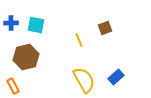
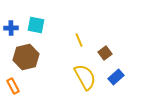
blue cross: moved 5 px down
brown square: moved 25 px down; rotated 16 degrees counterclockwise
yellow semicircle: moved 1 px right, 3 px up
